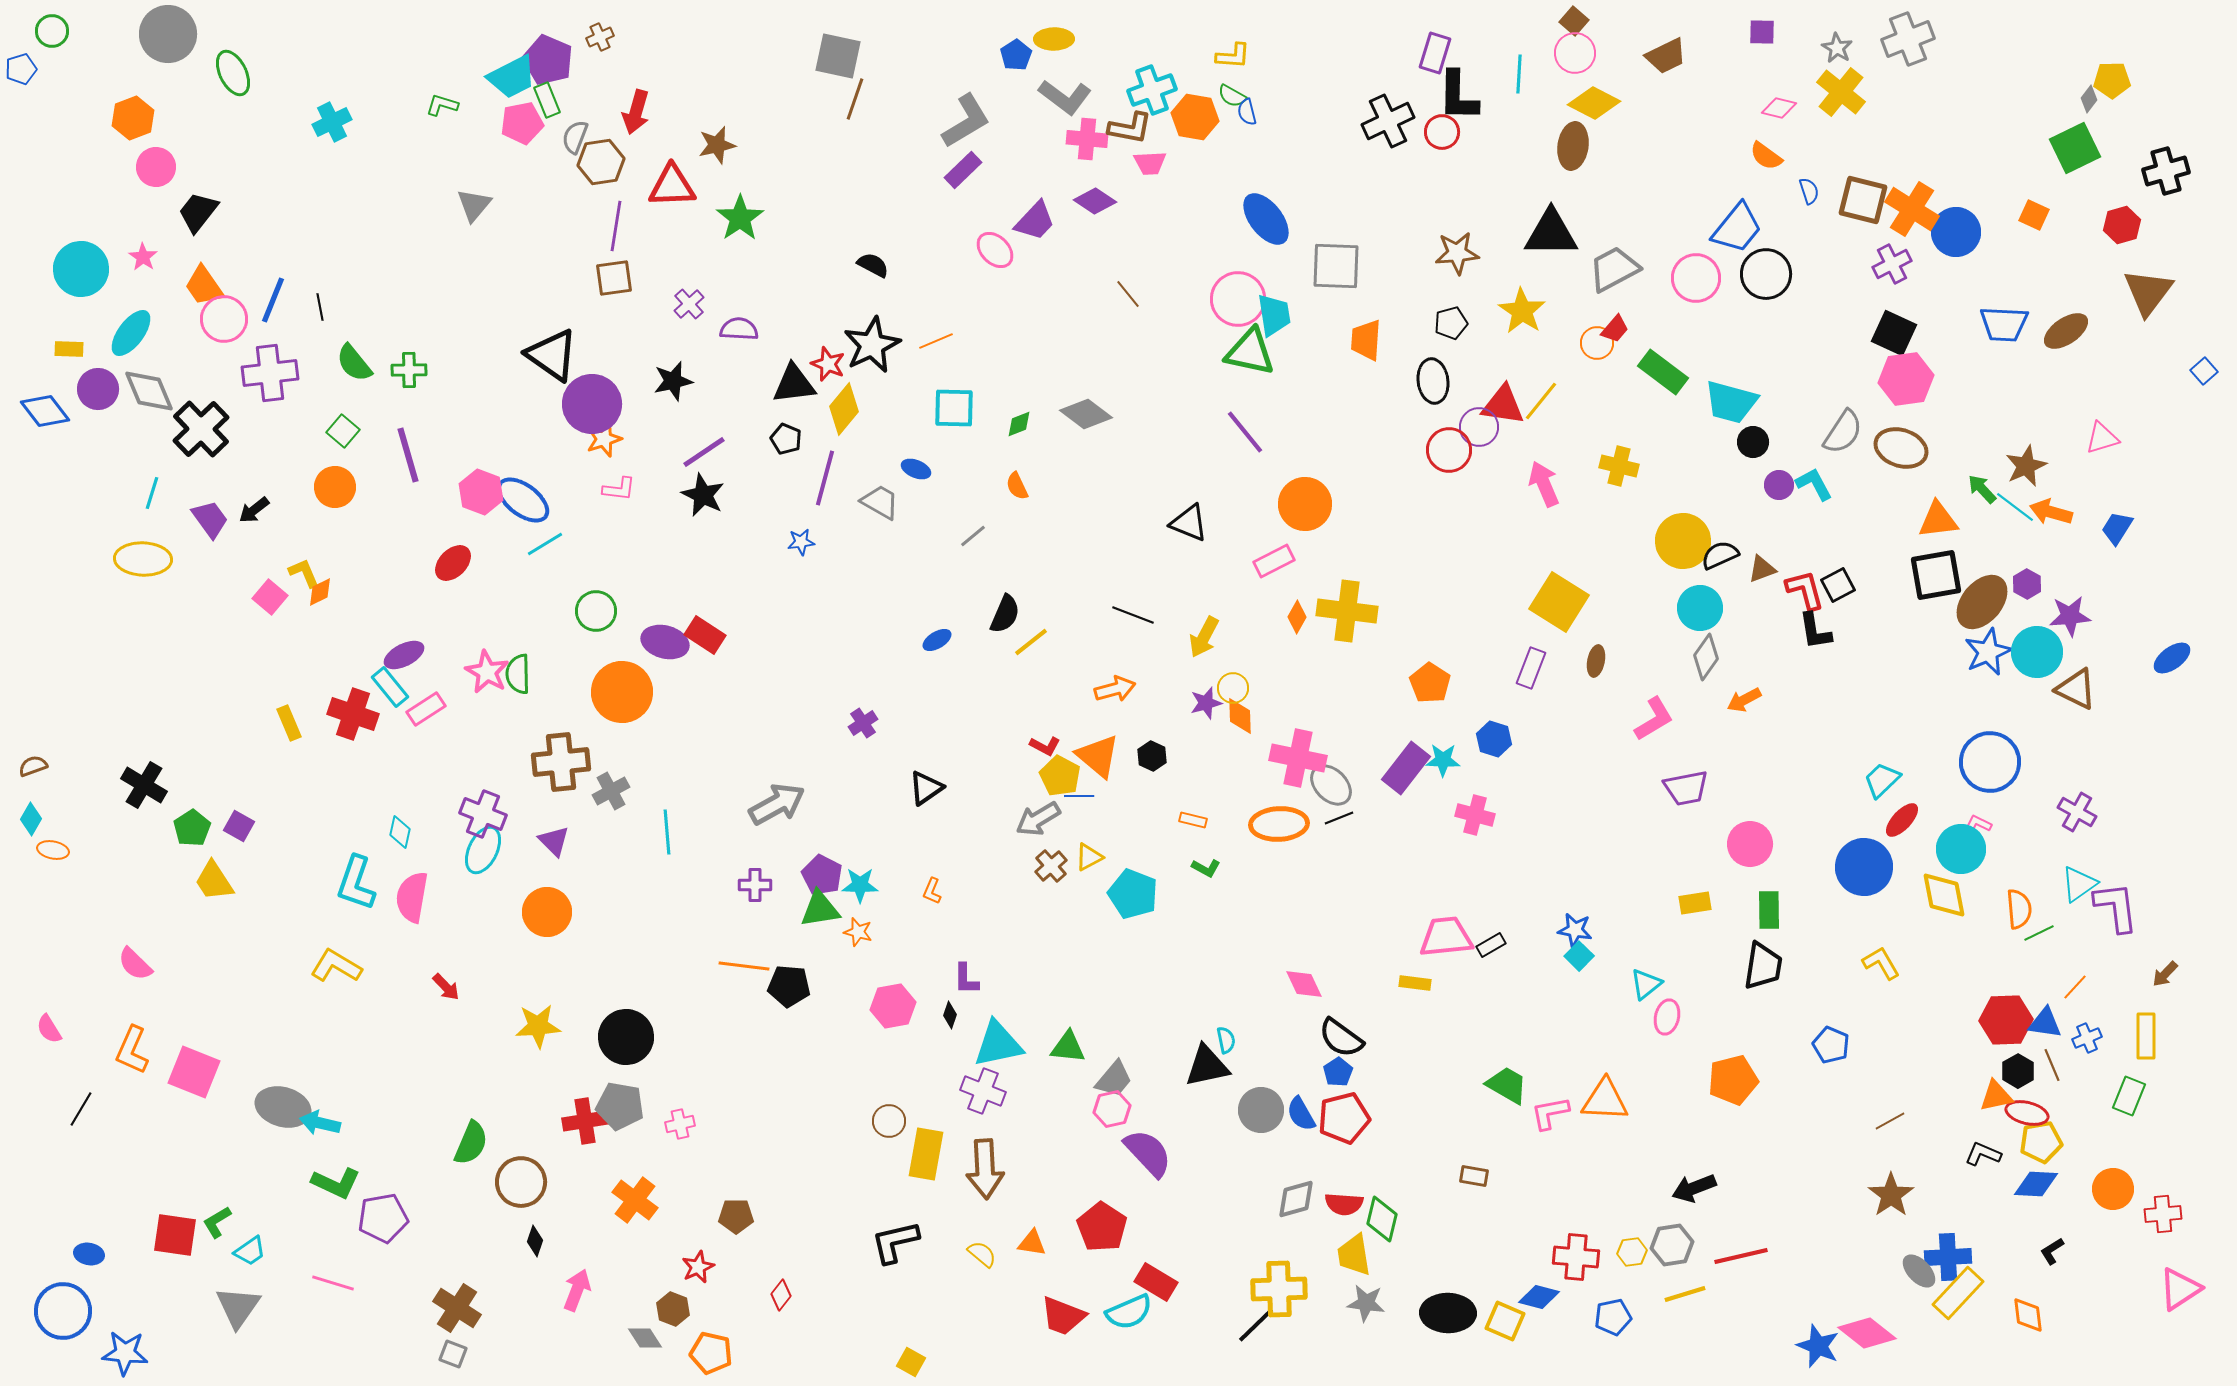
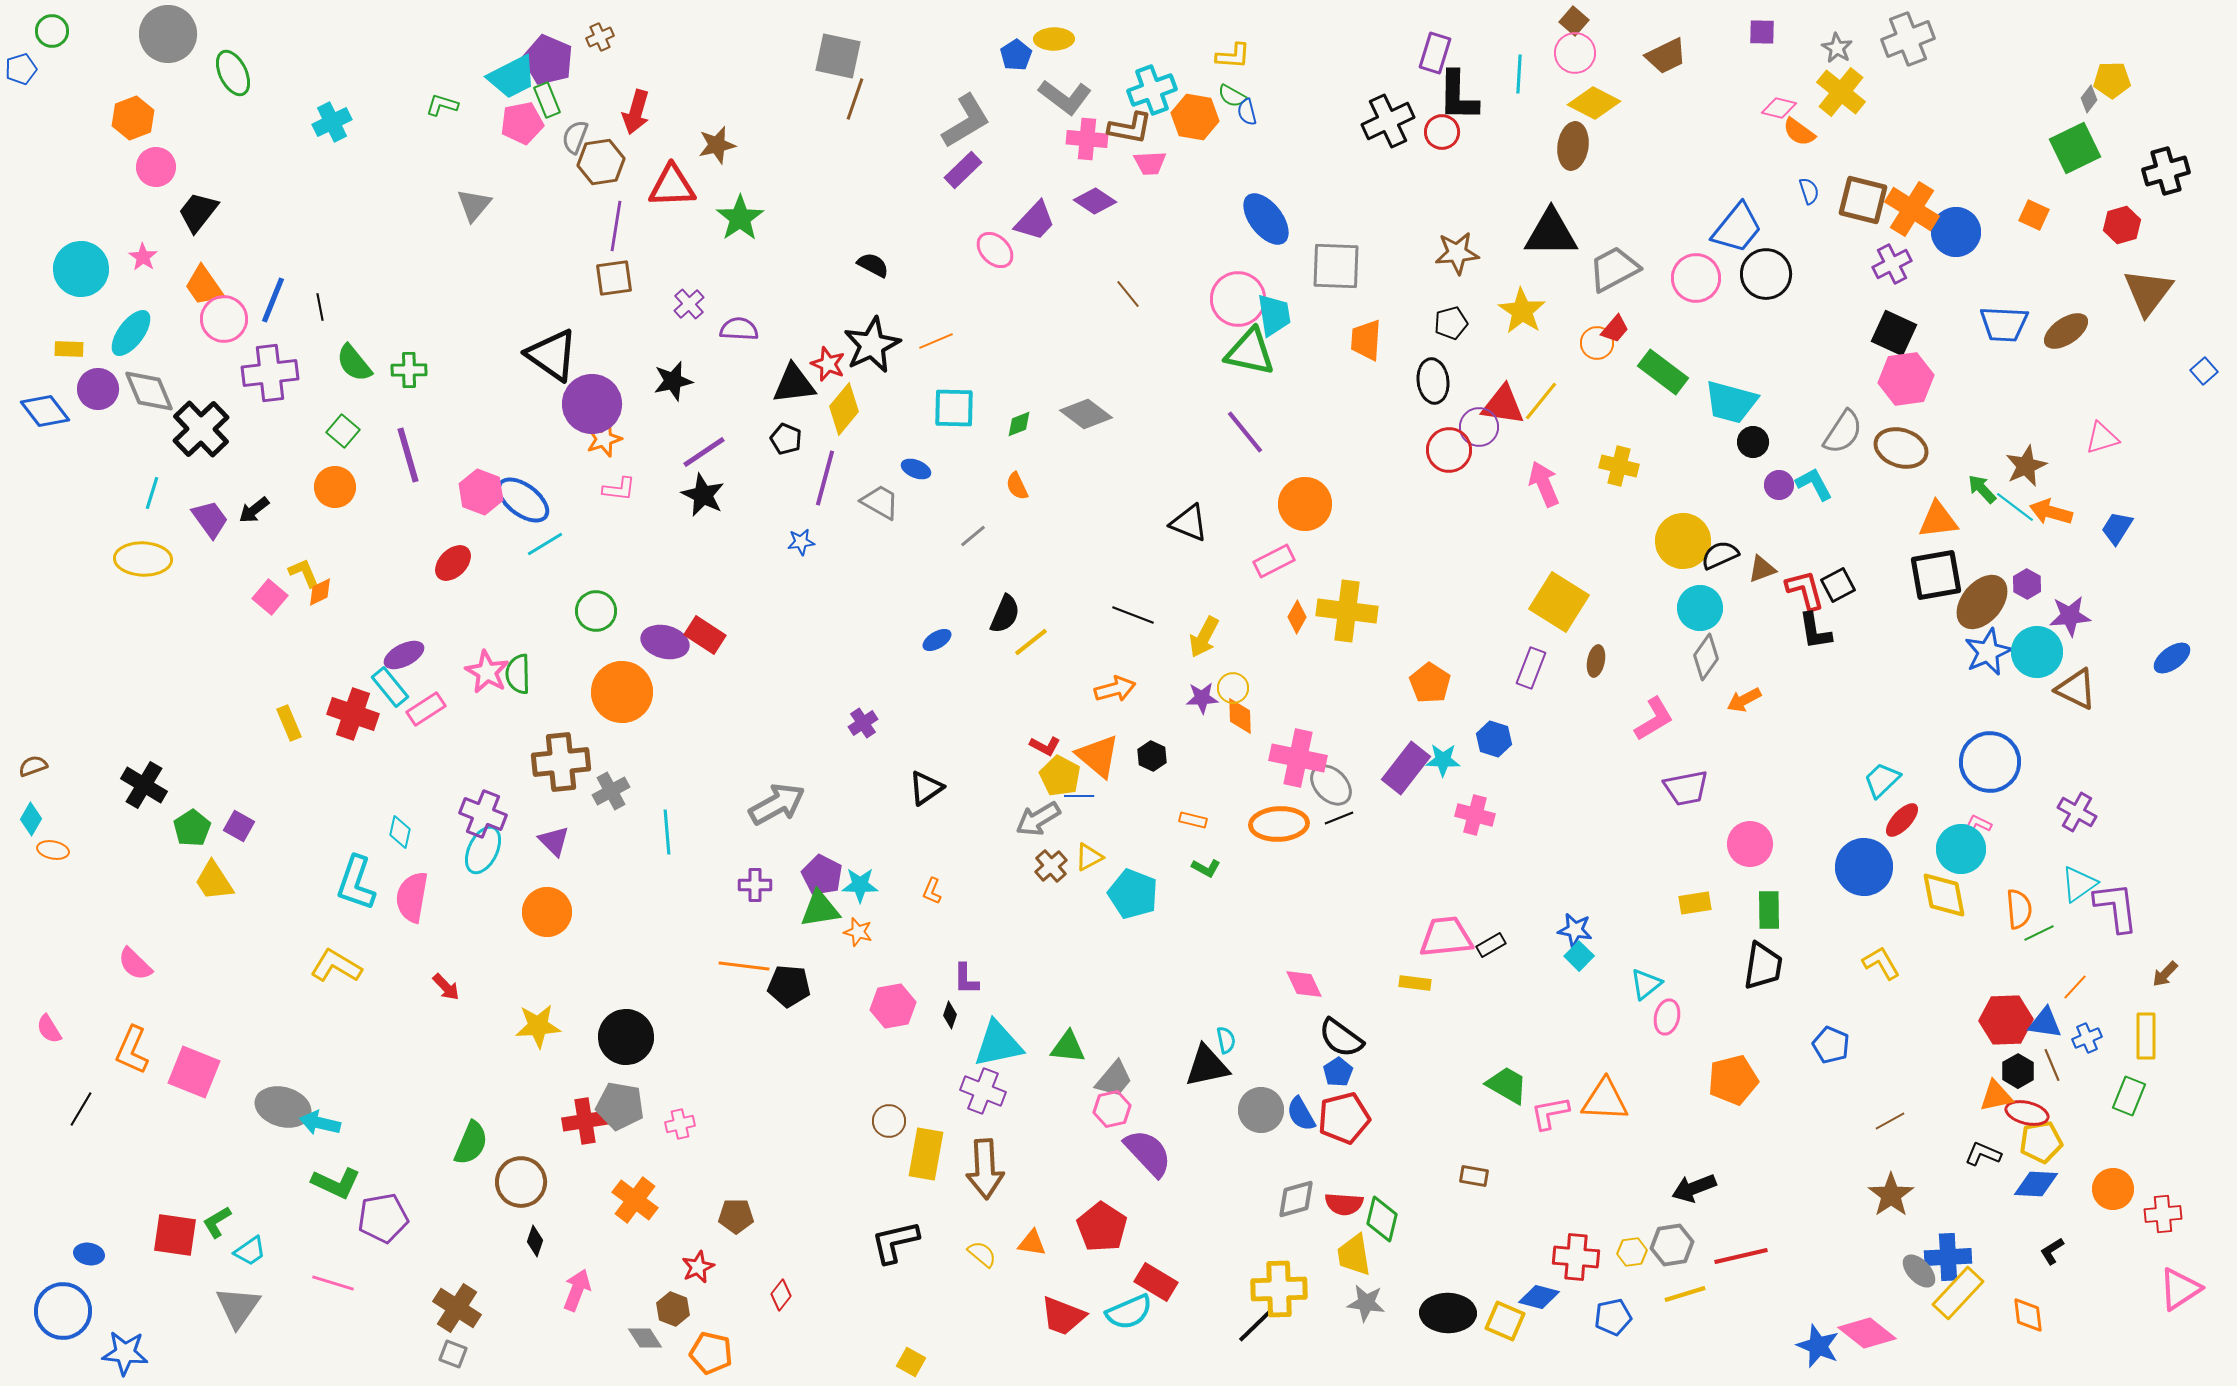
orange semicircle at (1766, 156): moved 33 px right, 24 px up
purple star at (1206, 703): moved 4 px left, 5 px up; rotated 12 degrees clockwise
